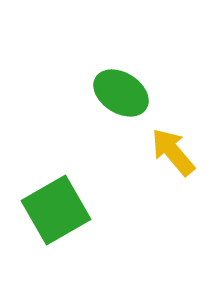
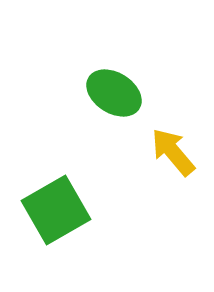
green ellipse: moved 7 px left
